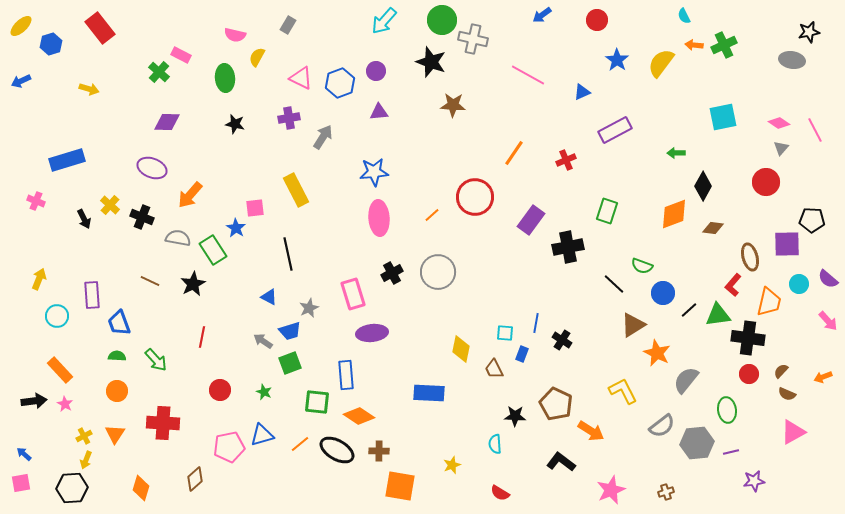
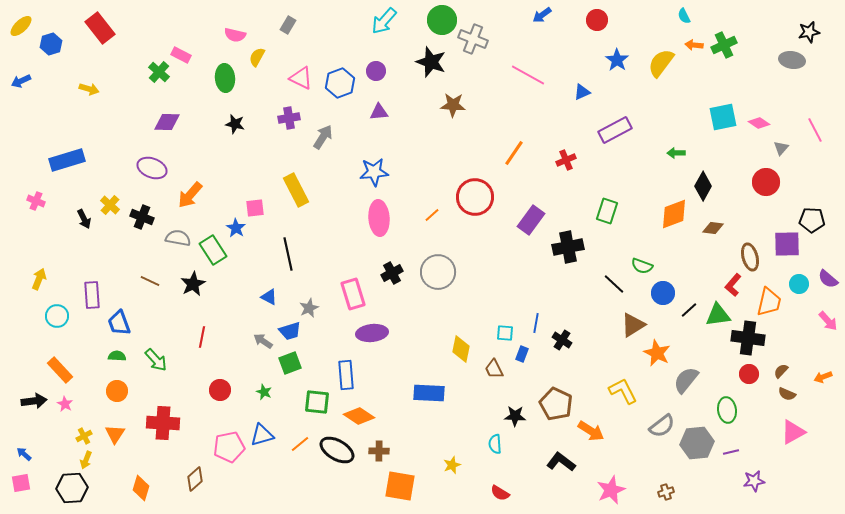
gray cross at (473, 39): rotated 8 degrees clockwise
pink diamond at (779, 123): moved 20 px left
